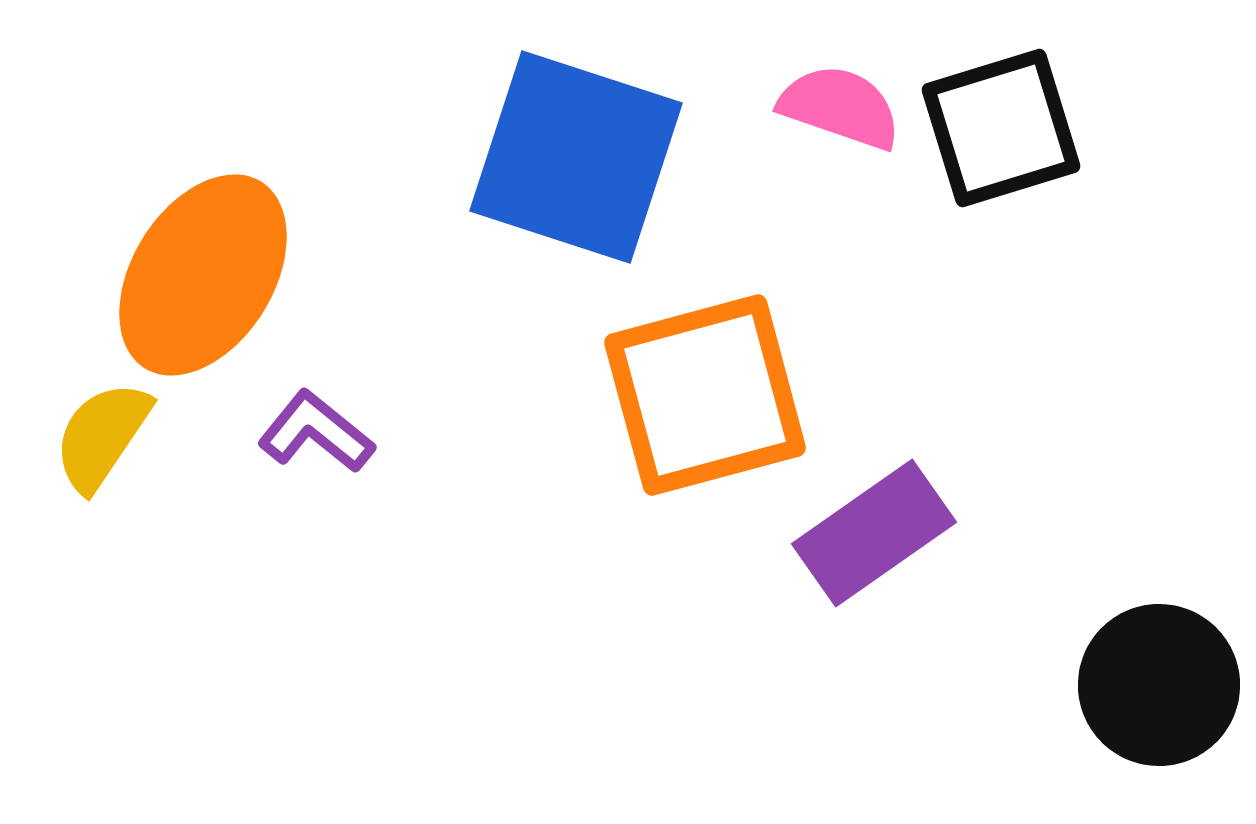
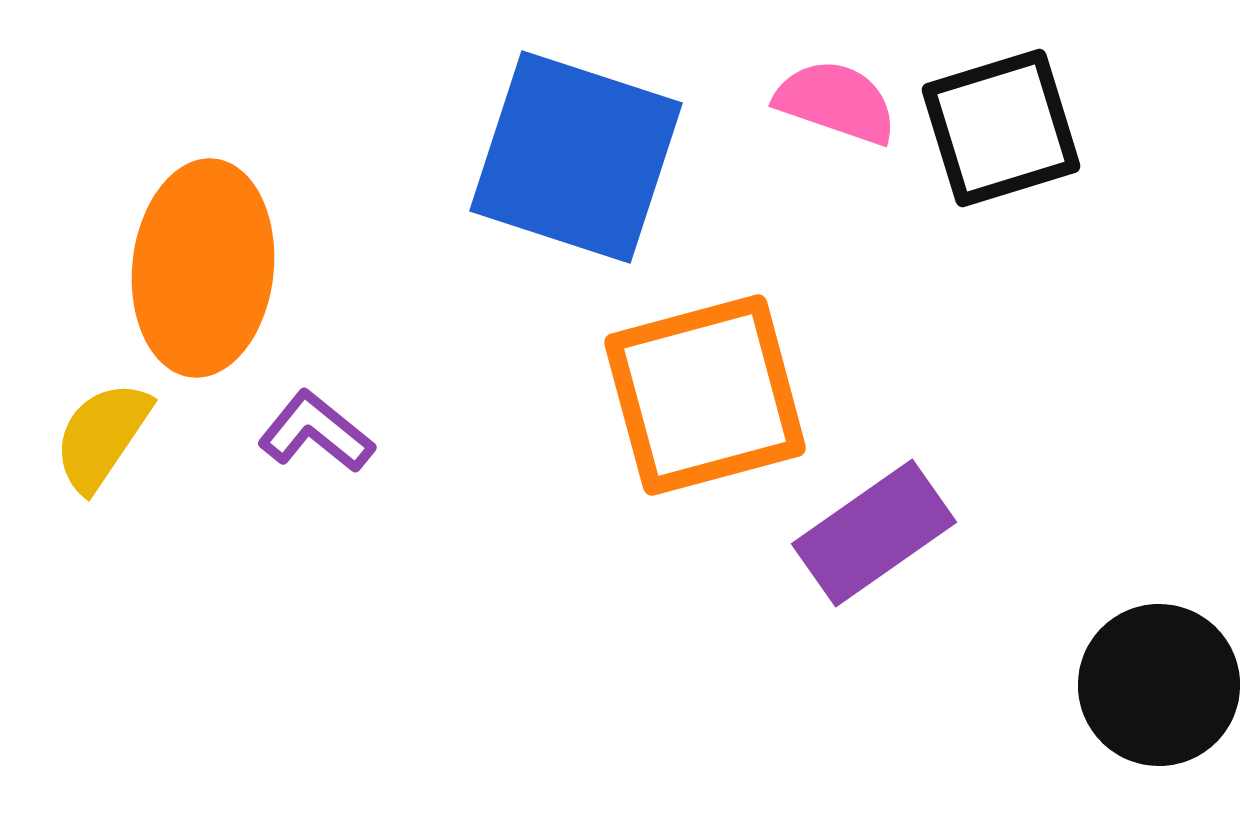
pink semicircle: moved 4 px left, 5 px up
orange ellipse: moved 7 px up; rotated 26 degrees counterclockwise
